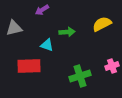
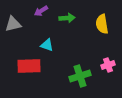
purple arrow: moved 1 px left, 1 px down
yellow semicircle: rotated 72 degrees counterclockwise
gray triangle: moved 1 px left, 4 px up
green arrow: moved 14 px up
pink cross: moved 4 px left, 1 px up
